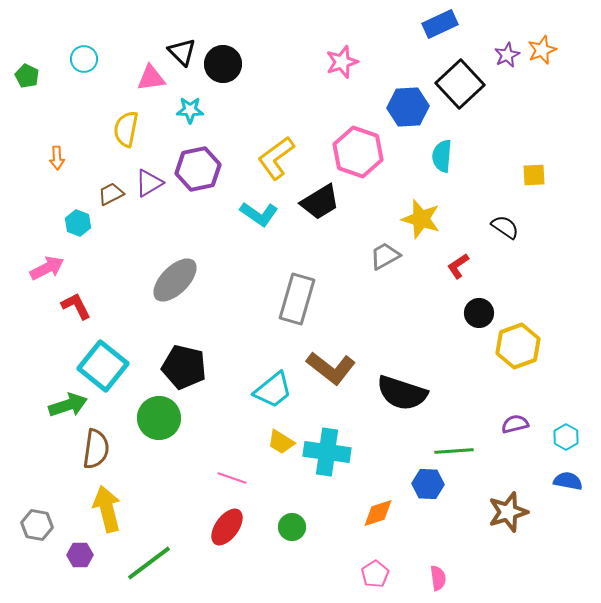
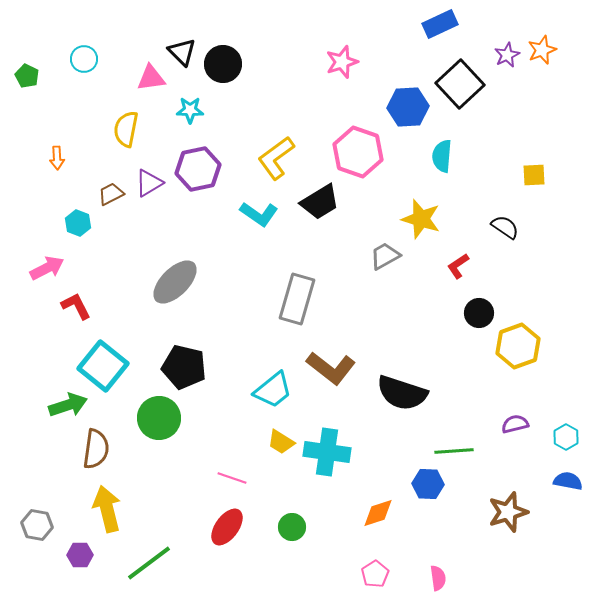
gray ellipse at (175, 280): moved 2 px down
